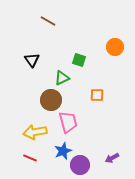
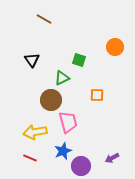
brown line: moved 4 px left, 2 px up
purple circle: moved 1 px right, 1 px down
